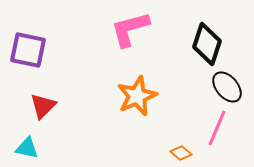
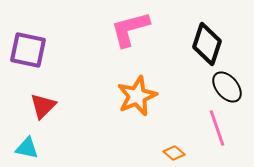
pink line: rotated 42 degrees counterclockwise
orange diamond: moved 7 px left
